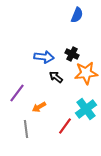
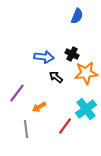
blue semicircle: moved 1 px down
